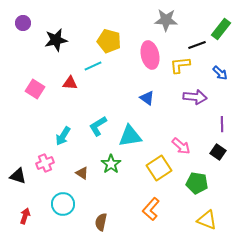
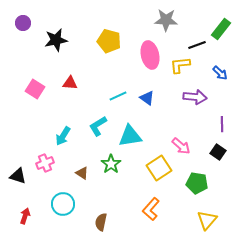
cyan line: moved 25 px right, 30 px down
yellow triangle: rotated 50 degrees clockwise
